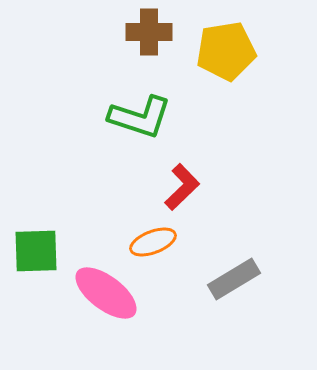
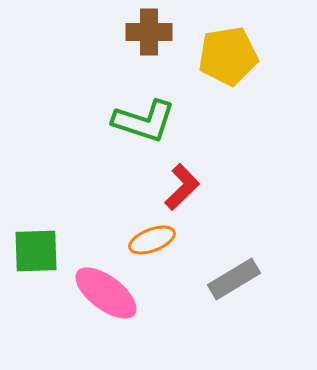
yellow pentagon: moved 2 px right, 5 px down
green L-shape: moved 4 px right, 4 px down
orange ellipse: moved 1 px left, 2 px up
